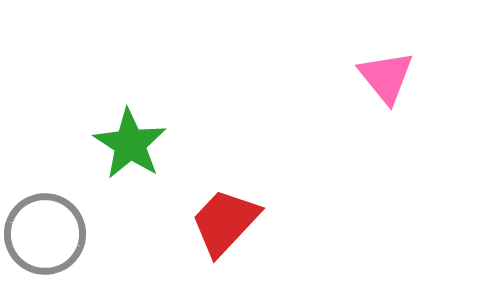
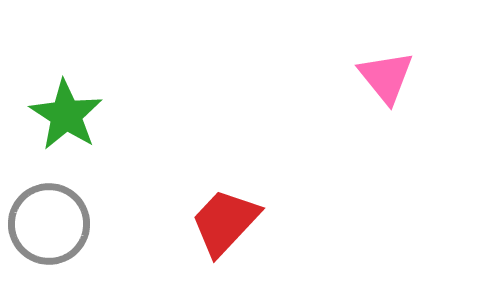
green star: moved 64 px left, 29 px up
gray circle: moved 4 px right, 10 px up
